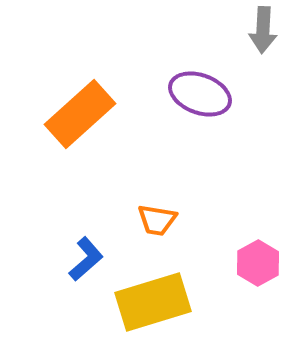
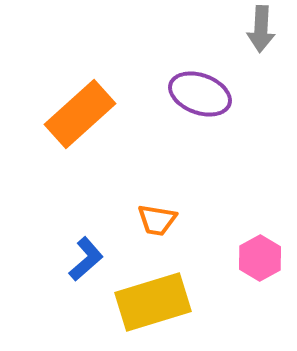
gray arrow: moved 2 px left, 1 px up
pink hexagon: moved 2 px right, 5 px up
